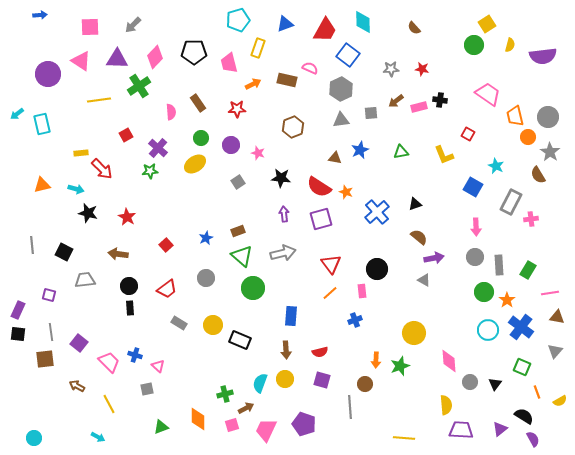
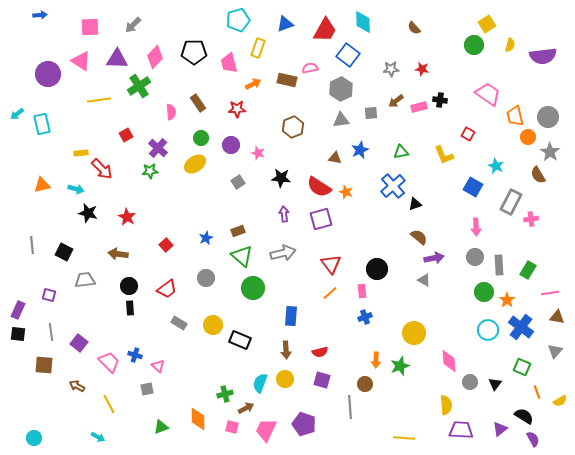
pink semicircle at (310, 68): rotated 35 degrees counterclockwise
blue cross at (377, 212): moved 16 px right, 26 px up
blue cross at (355, 320): moved 10 px right, 3 px up
brown square at (45, 359): moved 1 px left, 6 px down; rotated 12 degrees clockwise
pink square at (232, 425): moved 2 px down; rotated 32 degrees clockwise
